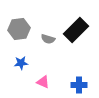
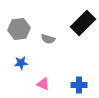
black rectangle: moved 7 px right, 7 px up
pink triangle: moved 2 px down
